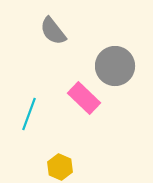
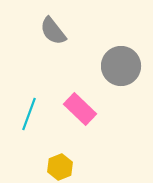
gray circle: moved 6 px right
pink rectangle: moved 4 px left, 11 px down
yellow hexagon: rotated 15 degrees clockwise
